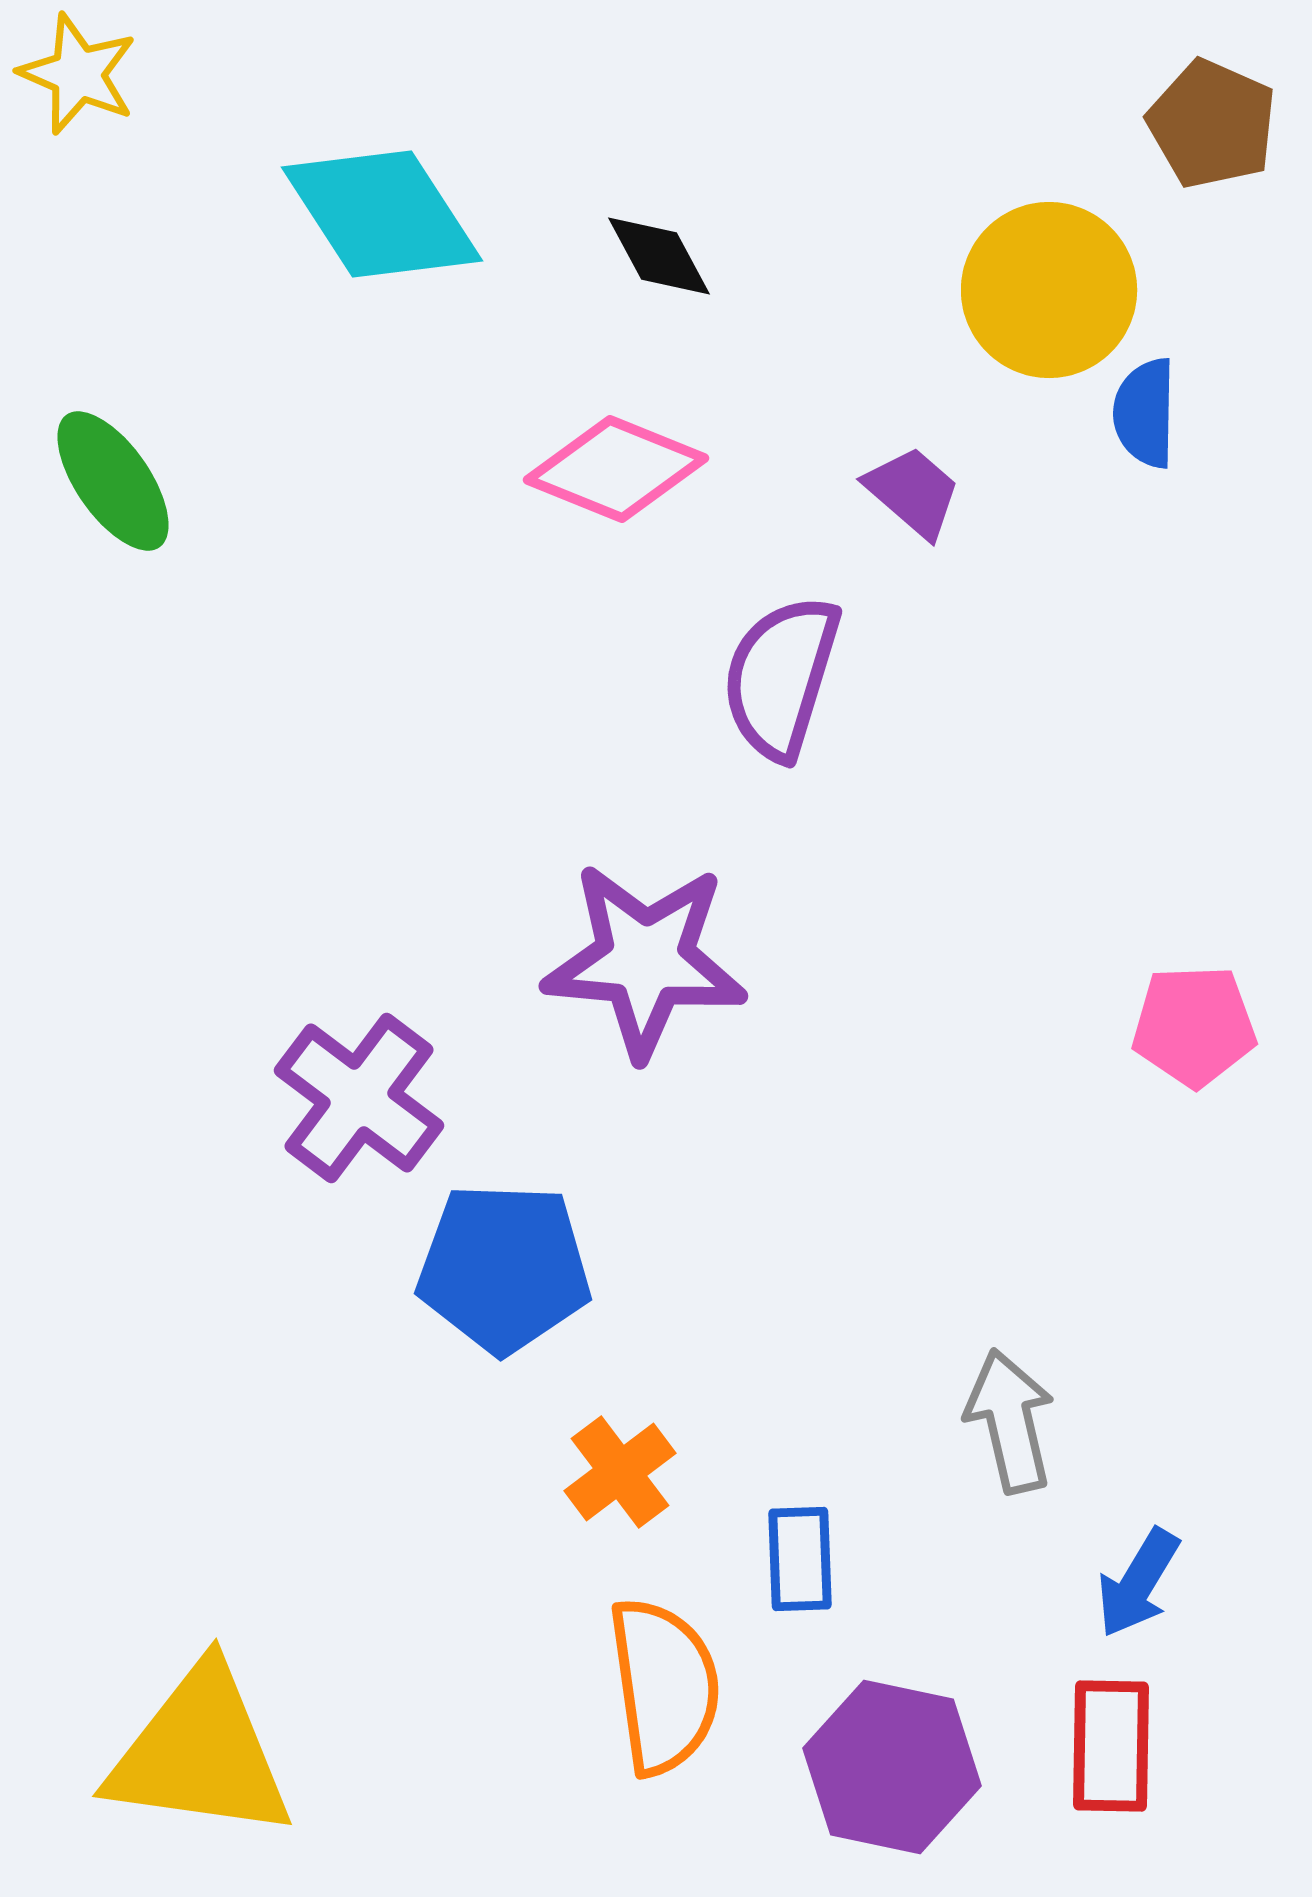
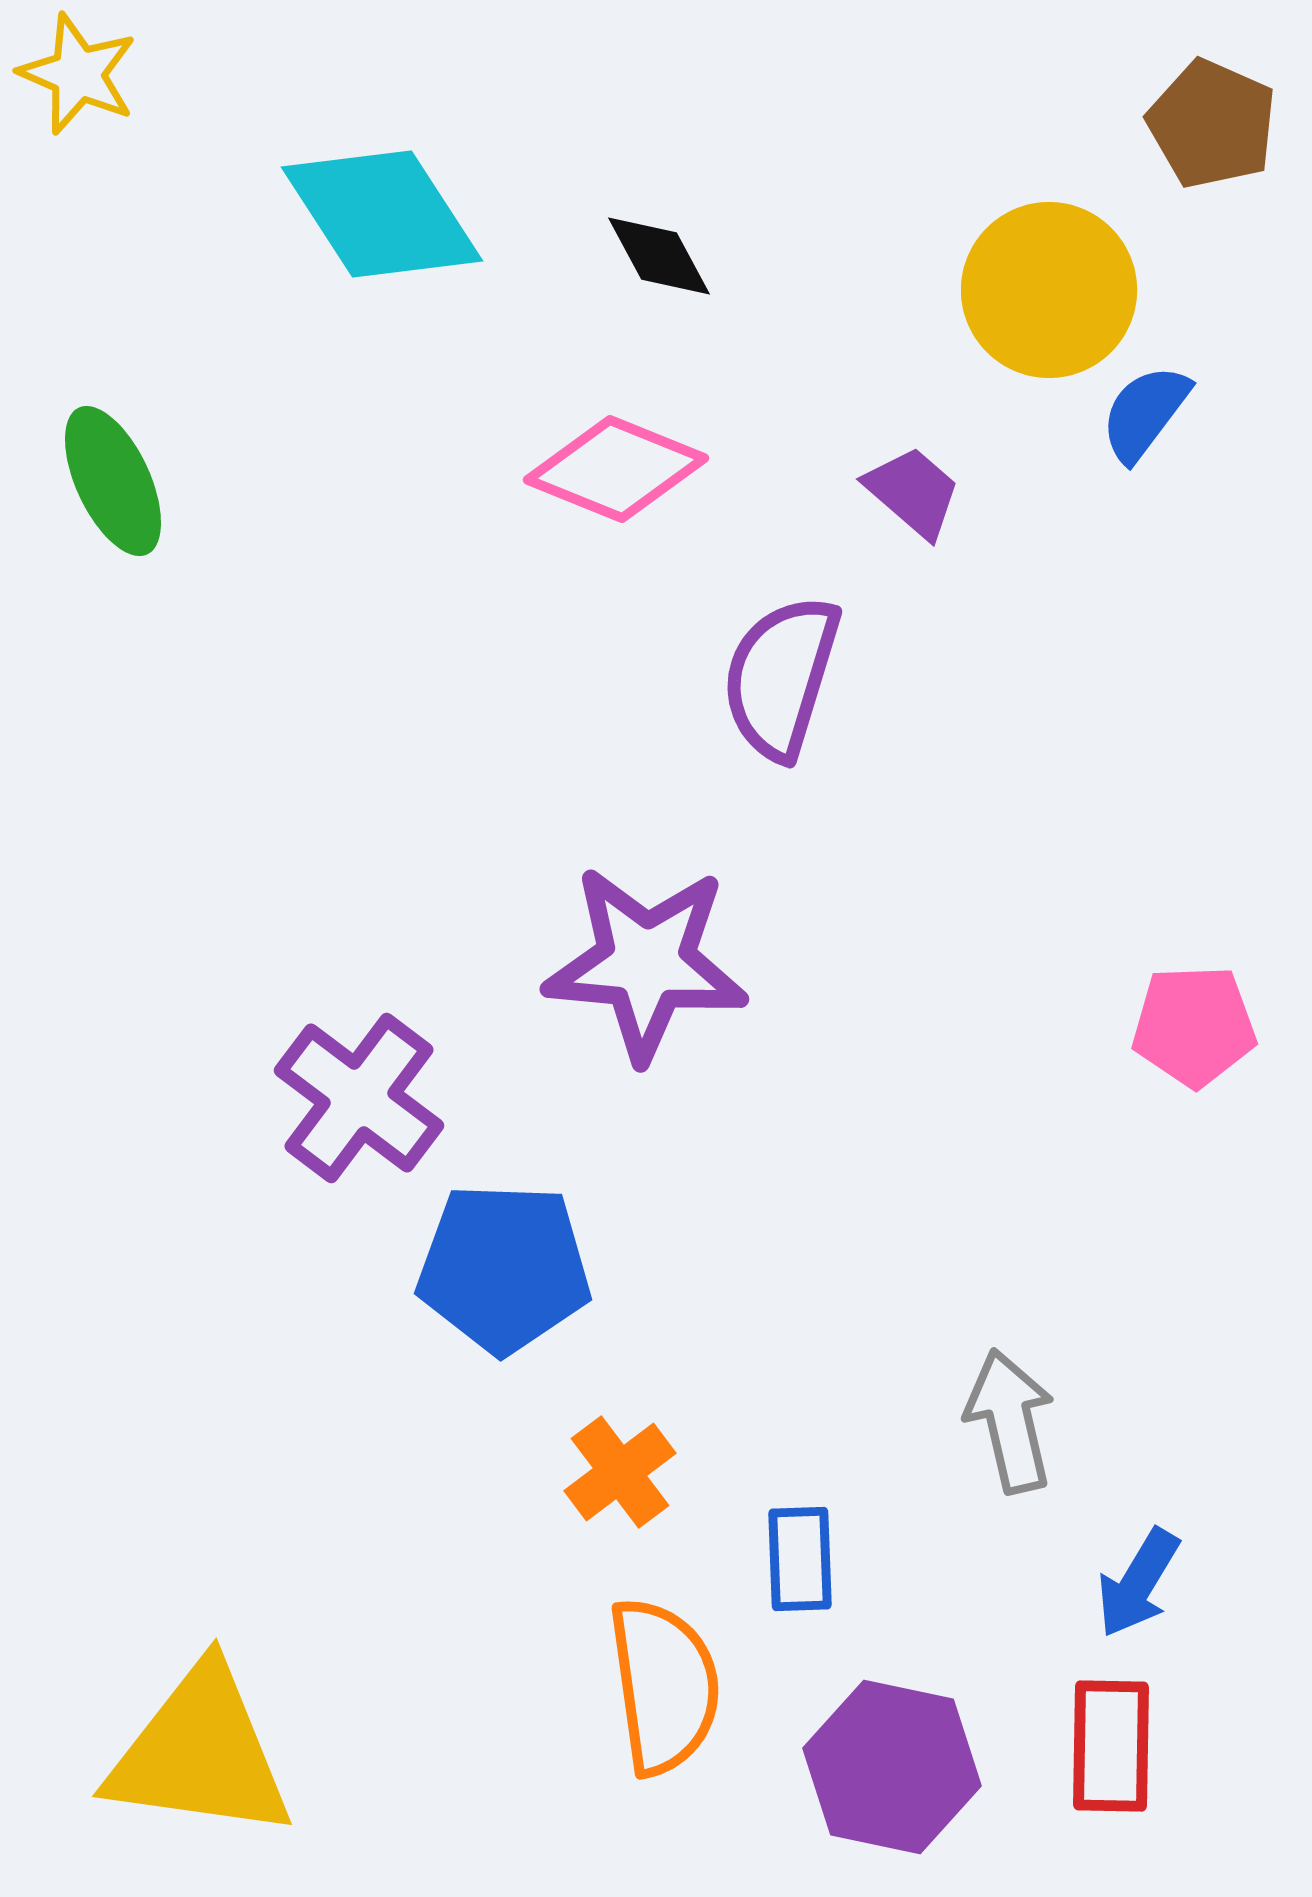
blue semicircle: rotated 36 degrees clockwise
green ellipse: rotated 10 degrees clockwise
purple star: moved 1 px right, 3 px down
